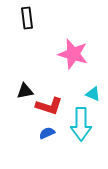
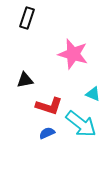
black rectangle: rotated 25 degrees clockwise
black triangle: moved 11 px up
cyan arrow: rotated 52 degrees counterclockwise
